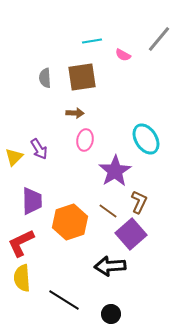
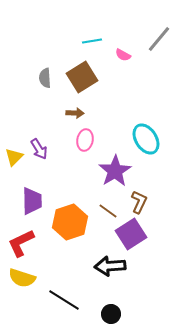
brown square: rotated 24 degrees counterclockwise
purple square: rotated 8 degrees clockwise
yellow semicircle: rotated 68 degrees counterclockwise
